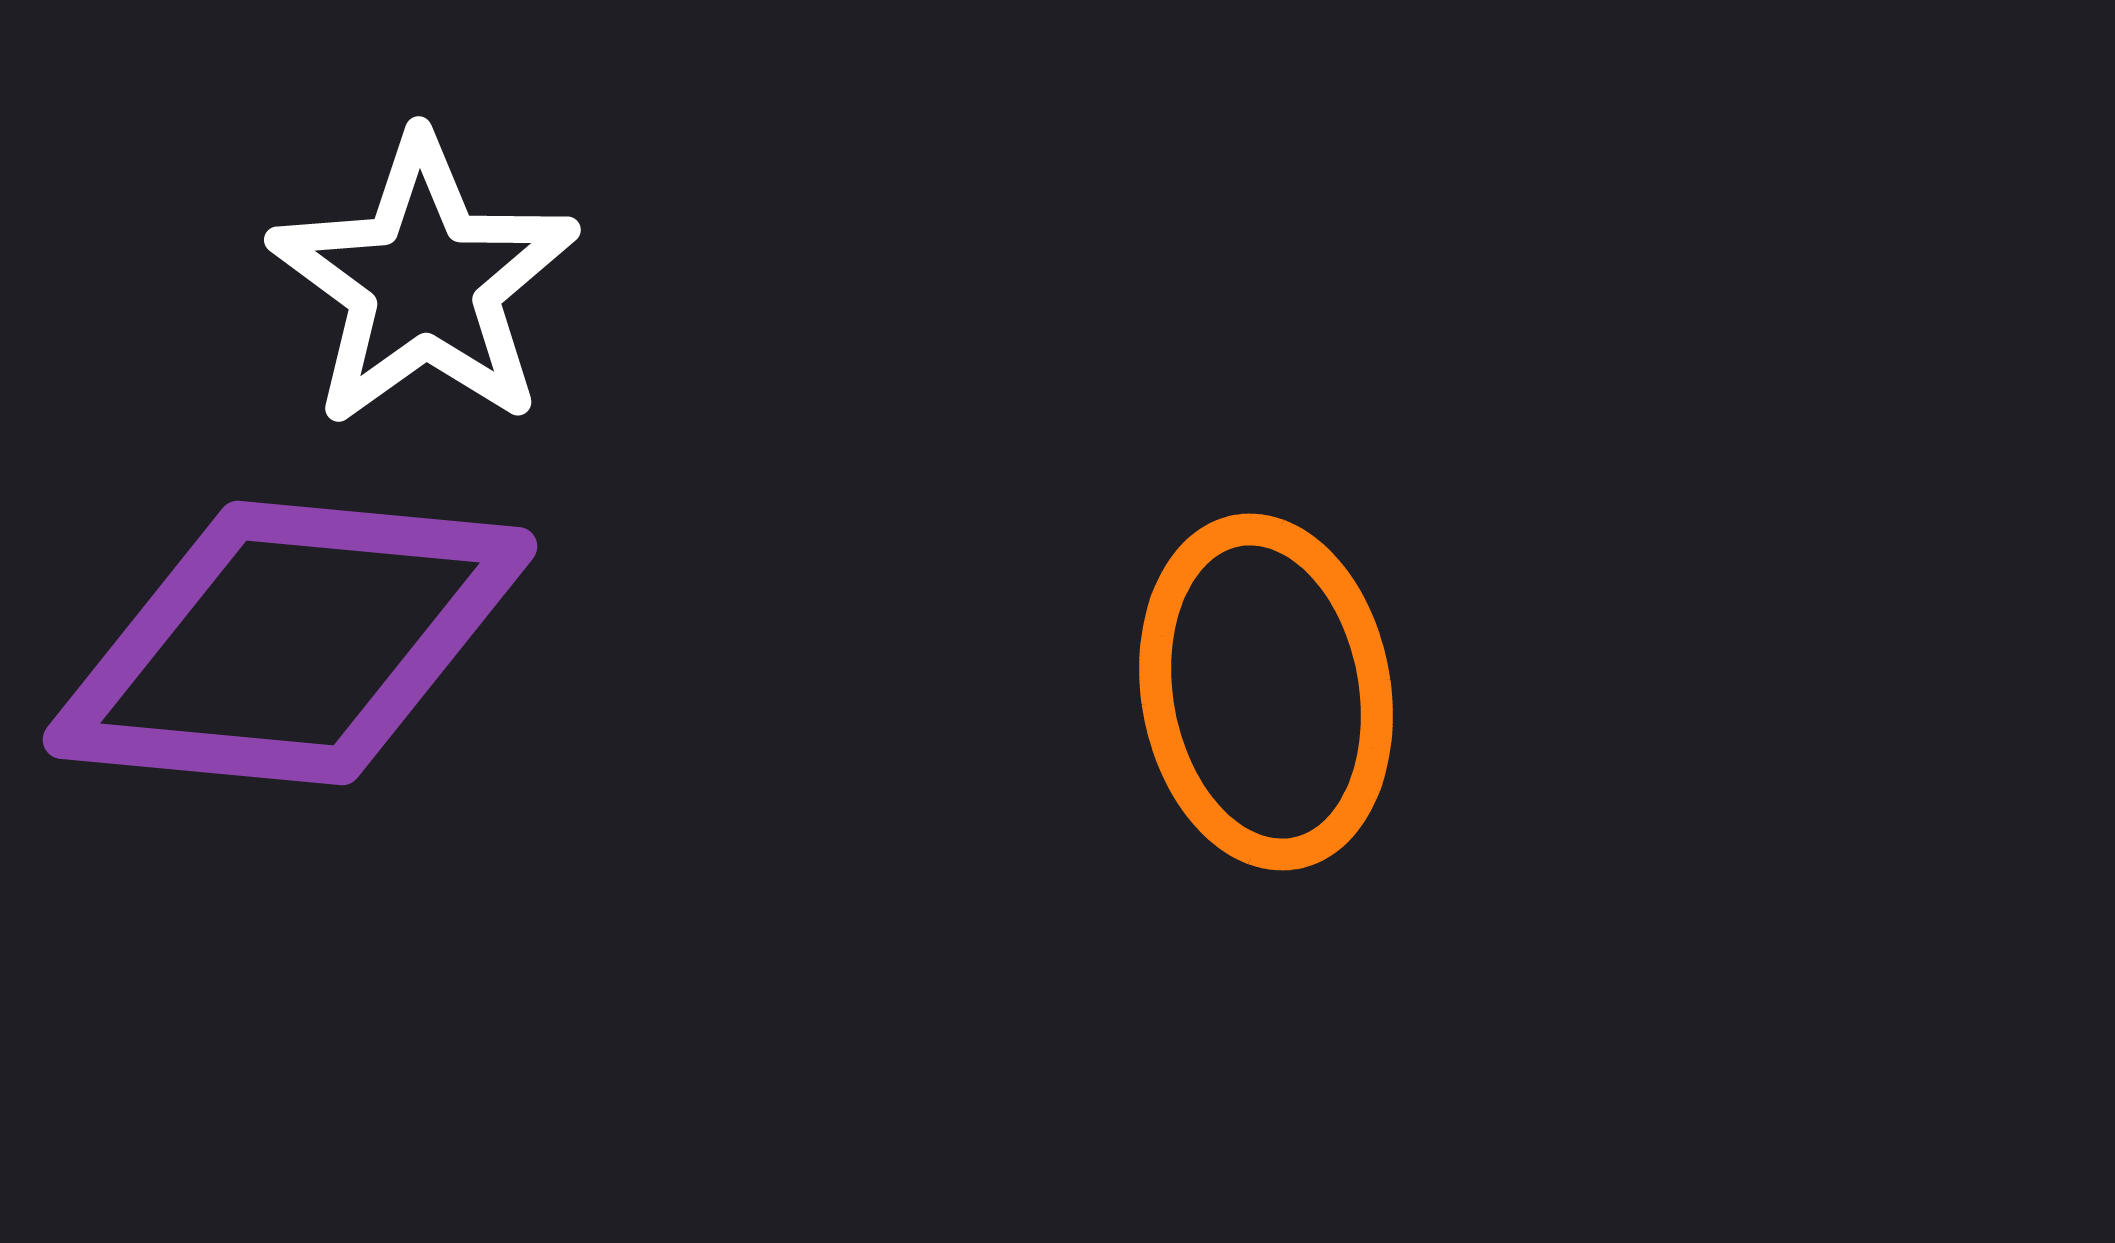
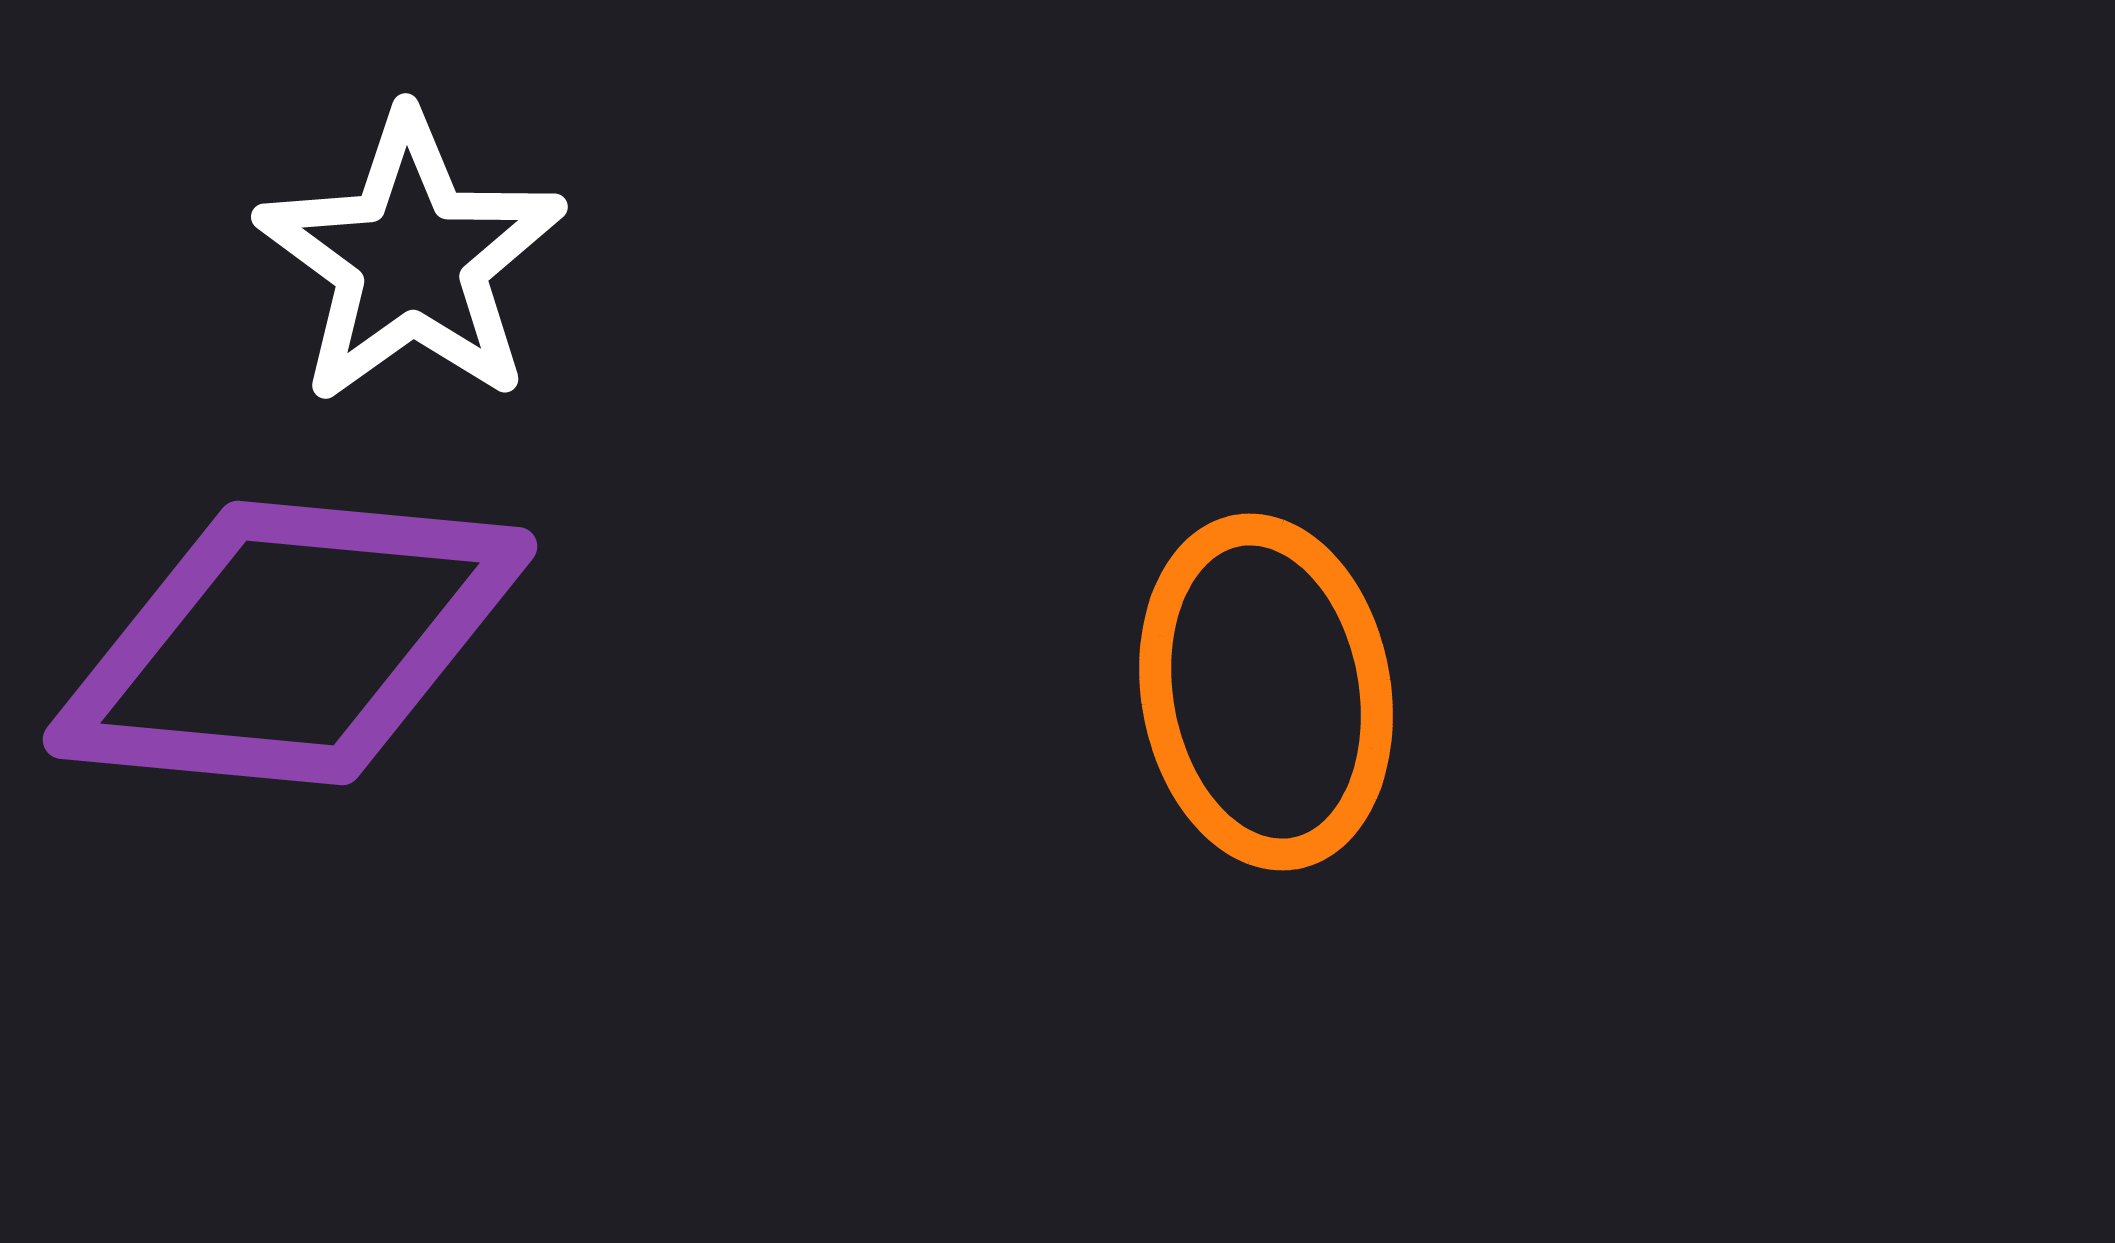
white star: moved 13 px left, 23 px up
